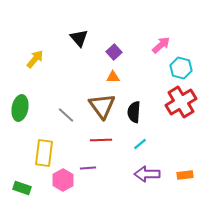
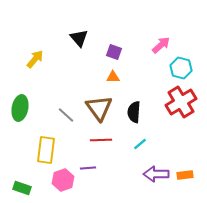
purple square: rotated 28 degrees counterclockwise
brown triangle: moved 3 px left, 2 px down
yellow rectangle: moved 2 px right, 3 px up
purple arrow: moved 9 px right
pink hexagon: rotated 10 degrees clockwise
